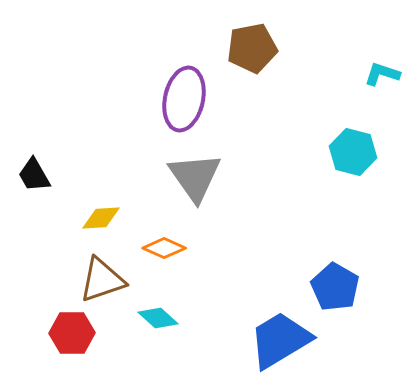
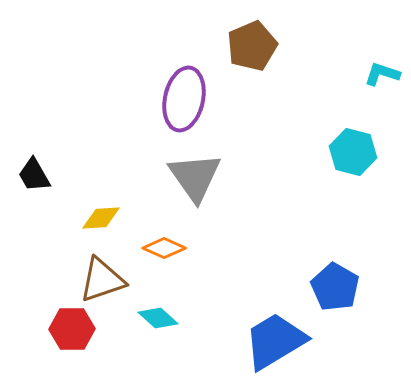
brown pentagon: moved 2 px up; rotated 12 degrees counterclockwise
red hexagon: moved 4 px up
blue trapezoid: moved 5 px left, 1 px down
